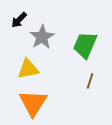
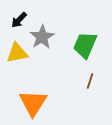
yellow triangle: moved 11 px left, 16 px up
